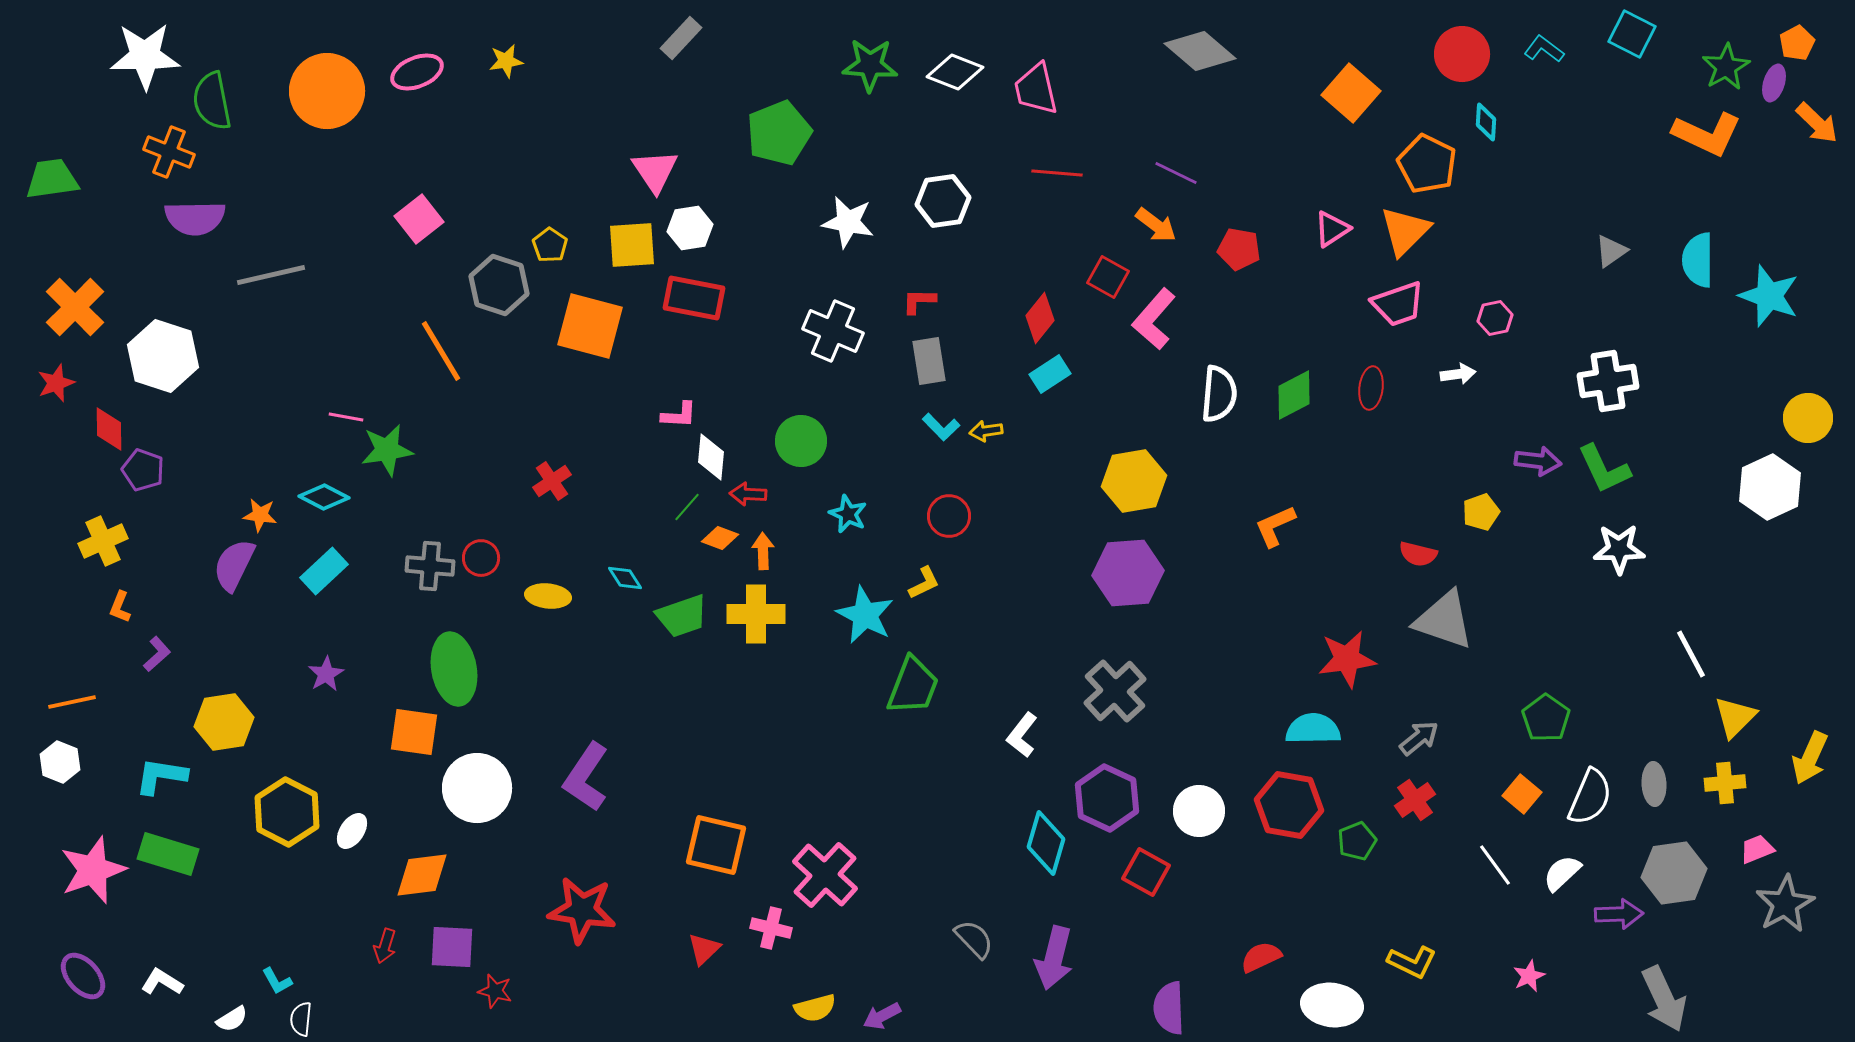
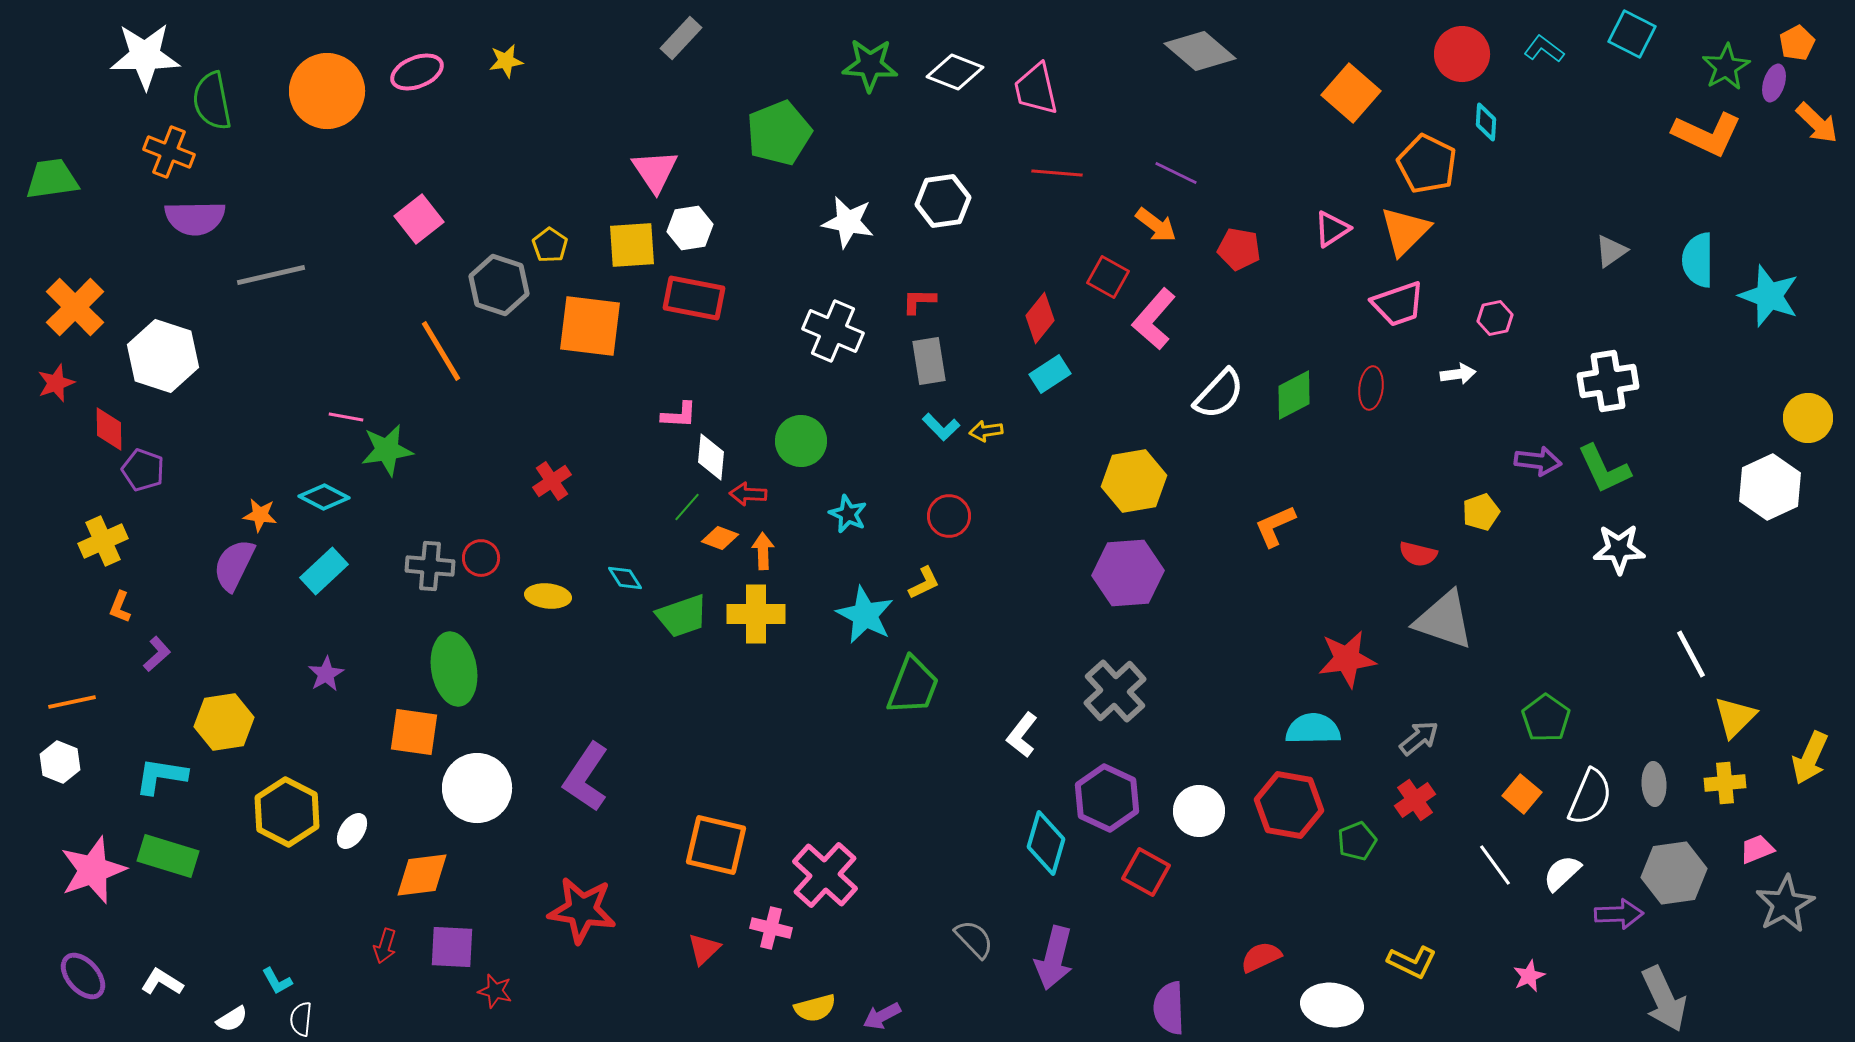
orange square at (590, 326): rotated 8 degrees counterclockwise
white semicircle at (1219, 394): rotated 38 degrees clockwise
green rectangle at (168, 854): moved 2 px down
